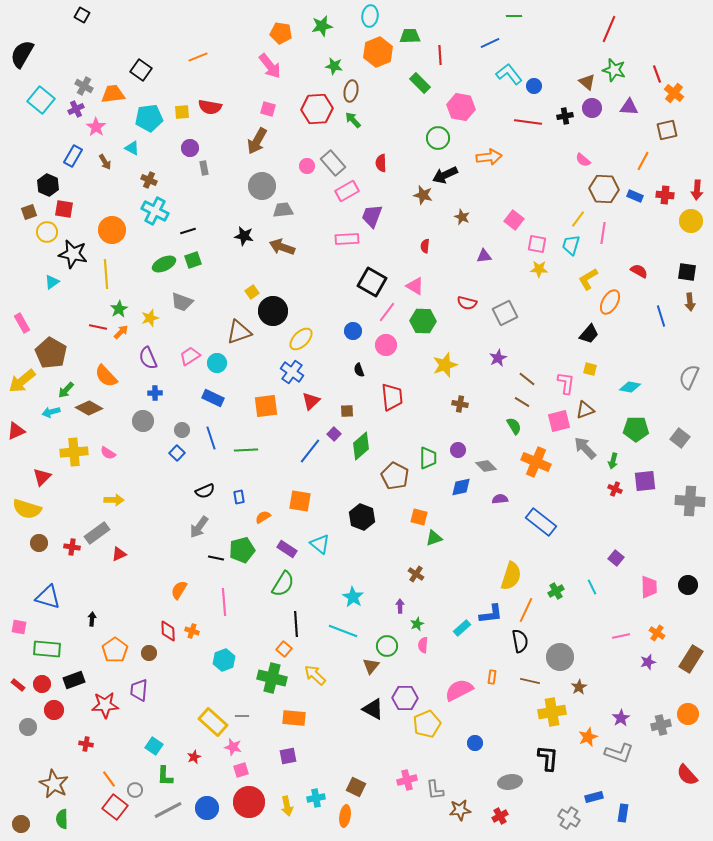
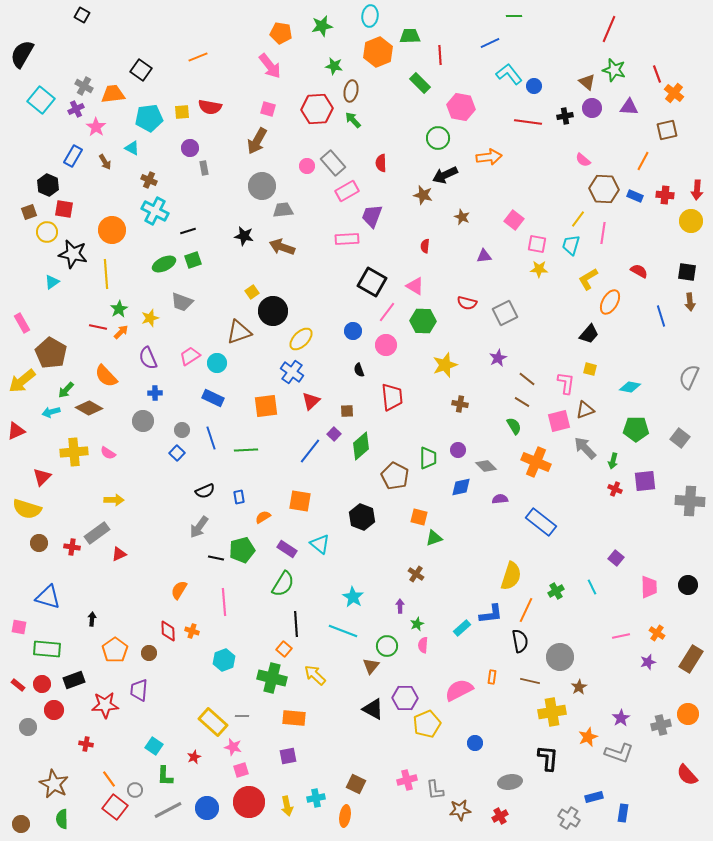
brown square at (356, 787): moved 3 px up
